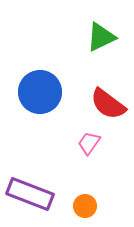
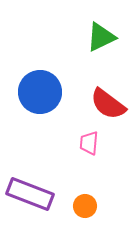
pink trapezoid: rotated 30 degrees counterclockwise
